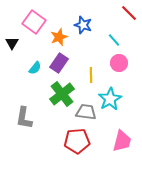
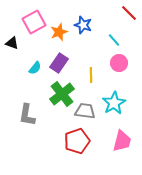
pink square: rotated 25 degrees clockwise
orange star: moved 5 px up
black triangle: rotated 40 degrees counterclockwise
cyan star: moved 4 px right, 4 px down
gray trapezoid: moved 1 px left, 1 px up
gray L-shape: moved 3 px right, 3 px up
red pentagon: rotated 15 degrees counterclockwise
